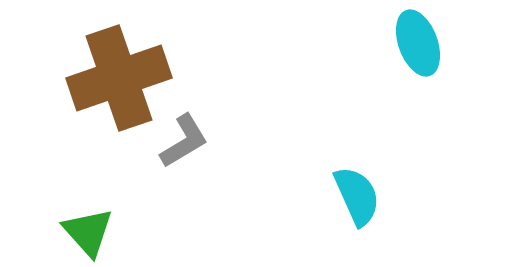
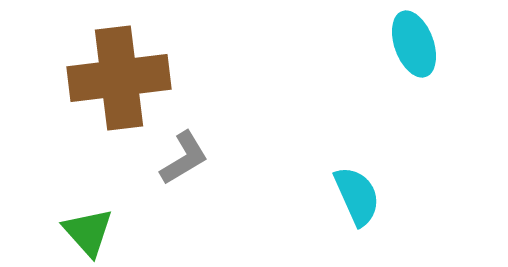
cyan ellipse: moved 4 px left, 1 px down
brown cross: rotated 12 degrees clockwise
gray L-shape: moved 17 px down
